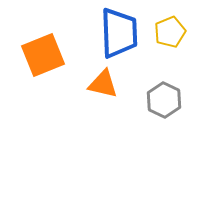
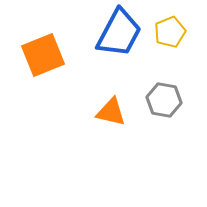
blue trapezoid: rotated 30 degrees clockwise
orange triangle: moved 8 px right, 28 px down
gray hexagon: rotated 16 degrees counterclockwise
